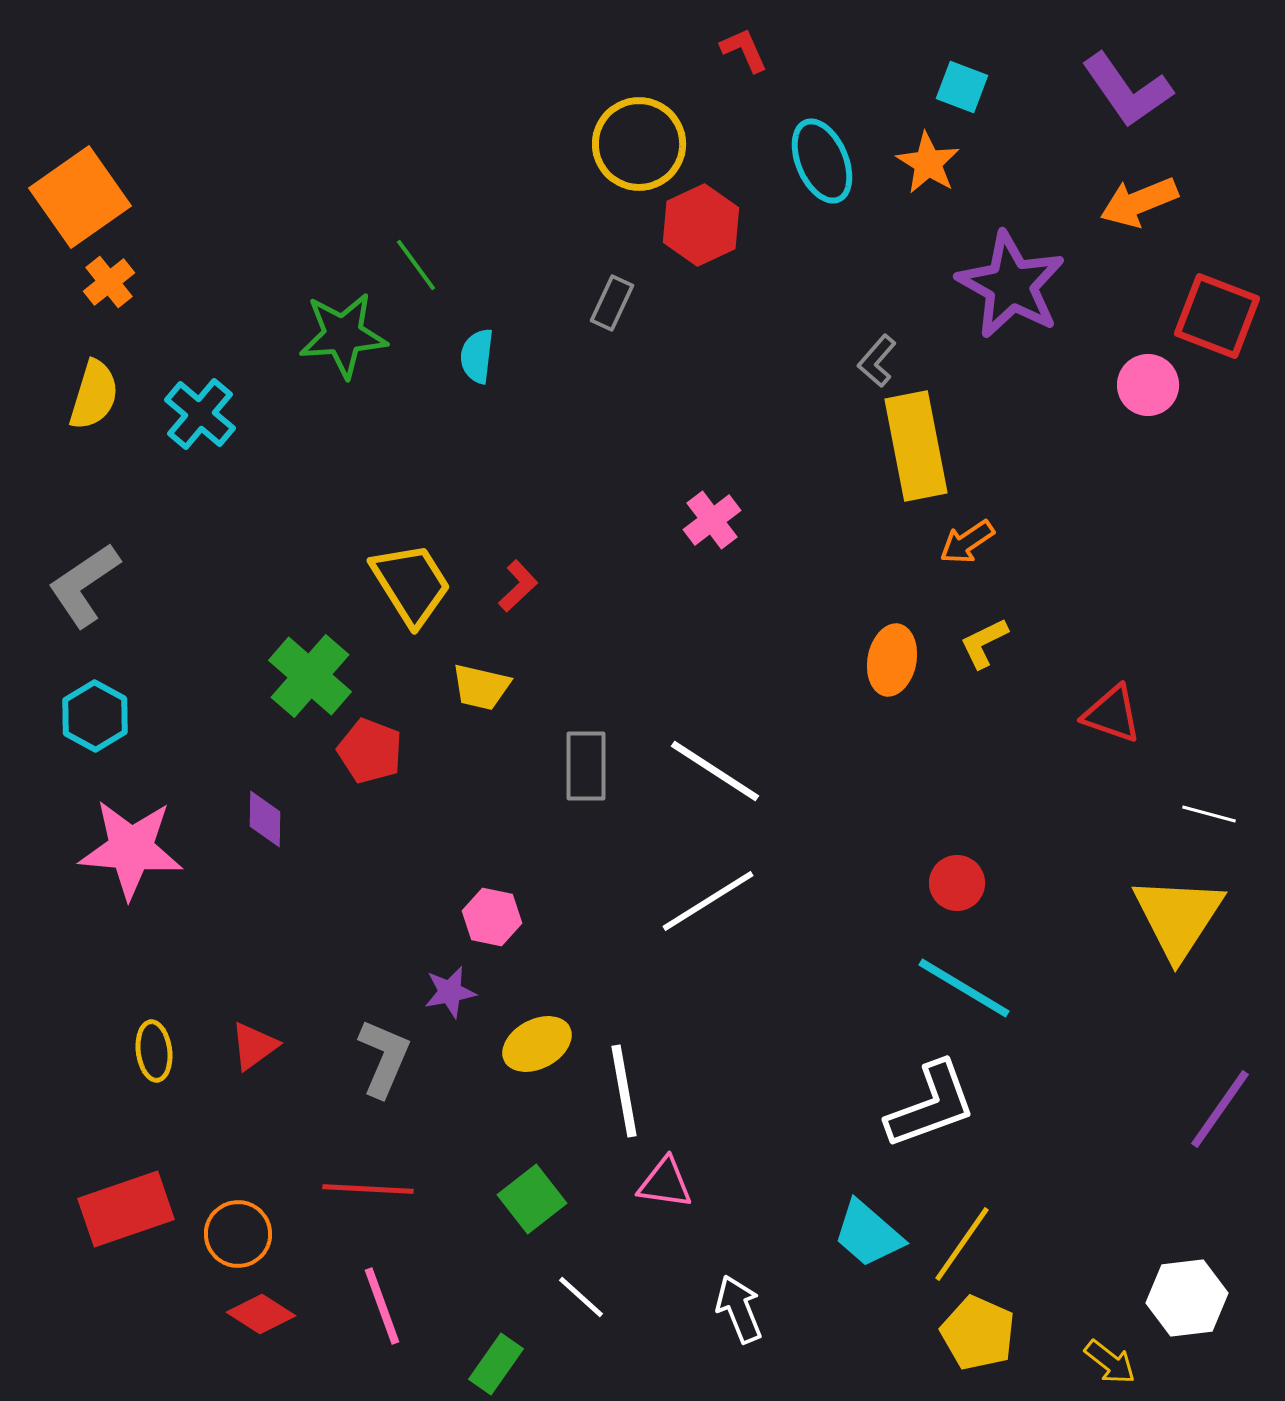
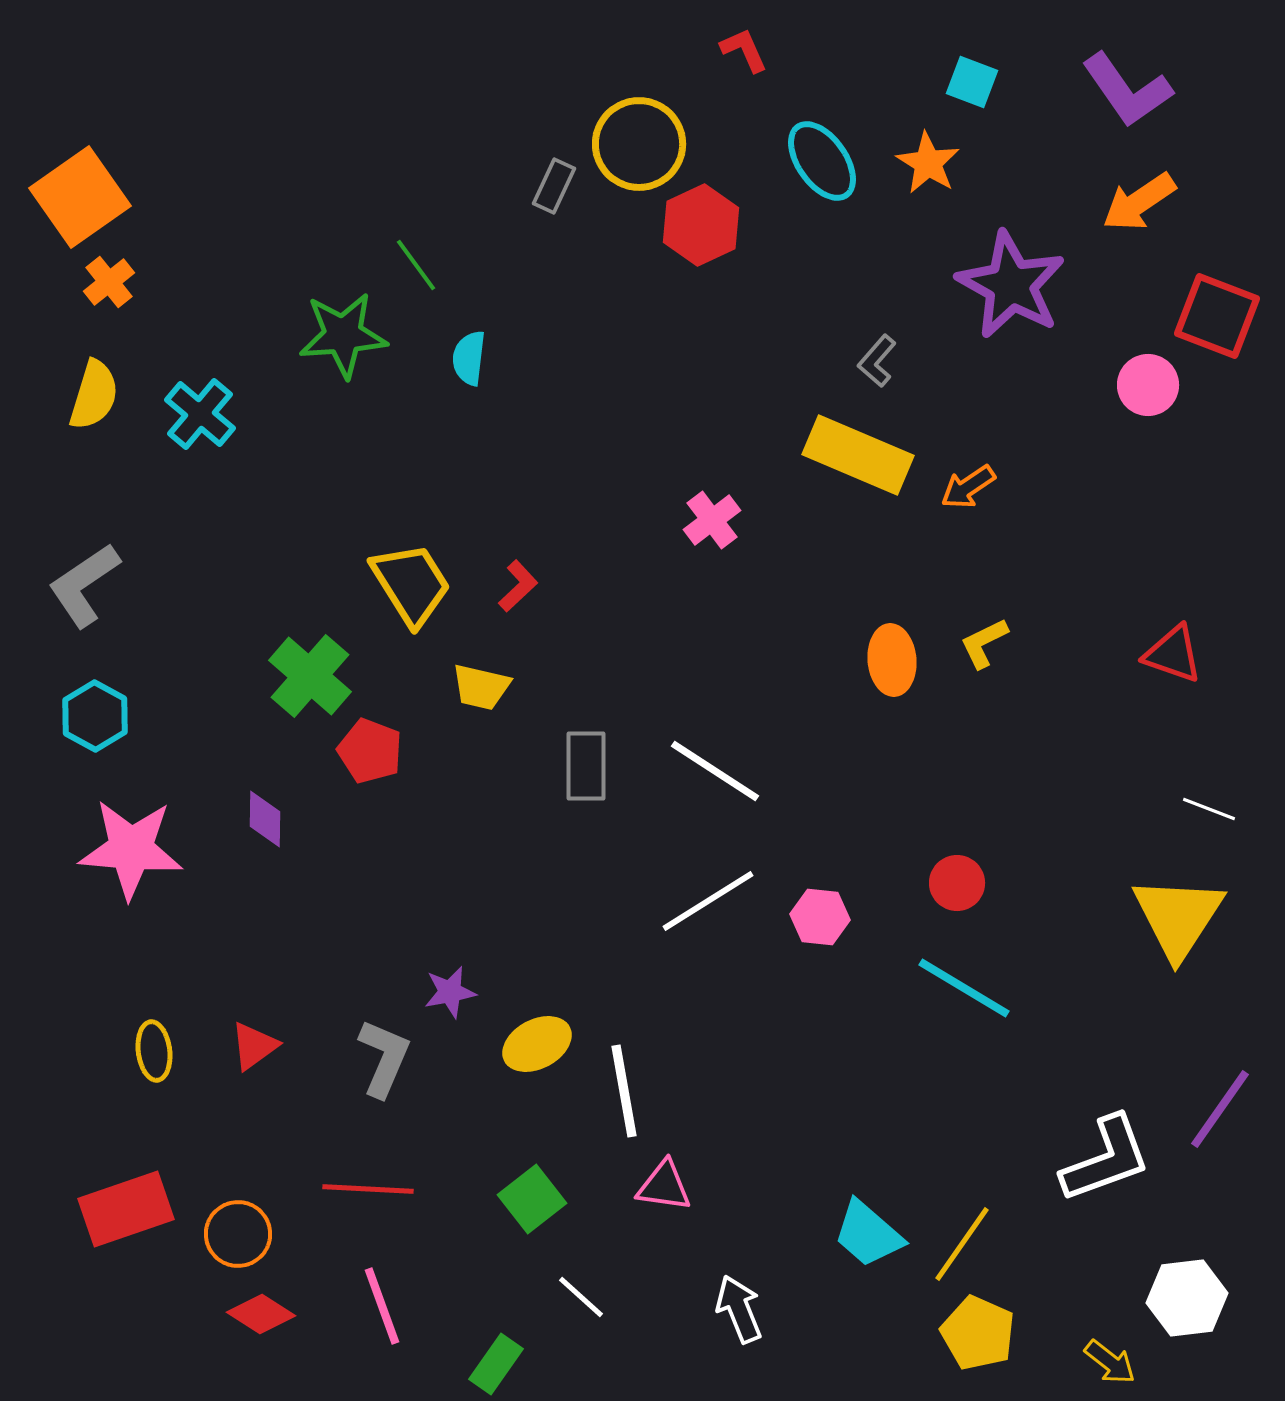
cyan square at (962, 87): moved 10 px right, 5 px up
cyan ellipse at (822, 161): rotated 12 degrees counterclockwise
orange arrow at (1139, 202): rotated 12 degrees counterclockwise
gray rectangle at (612, 303): moved 58 px left, 117 px up
cyan semicircle at (477, 356): moved 8 px left, 2 px down
yellow rectangle at (916, 446): moved 58 px left, 9 px down; rotated 56 degrees counterclockwise
orange arrow at (967, 542): moved 1 px right, 55 px up
orange ellipse at (892, 660): rotated 16 degrees counterclockwise
red triangle at (1112, 714): moved 61 px right, 60 px up
white line at (1209, 814): moved 5 px up; rotated 6 degrees clockwise
pink hexagon at (492, 917): moved 328 px right; rotated 6 degrees counterclockwise
white L-shape at (931, 1105): moved 175 px right, 54 px down
pink triangle at (665, 1183): moved 1 px left, 3 px down
